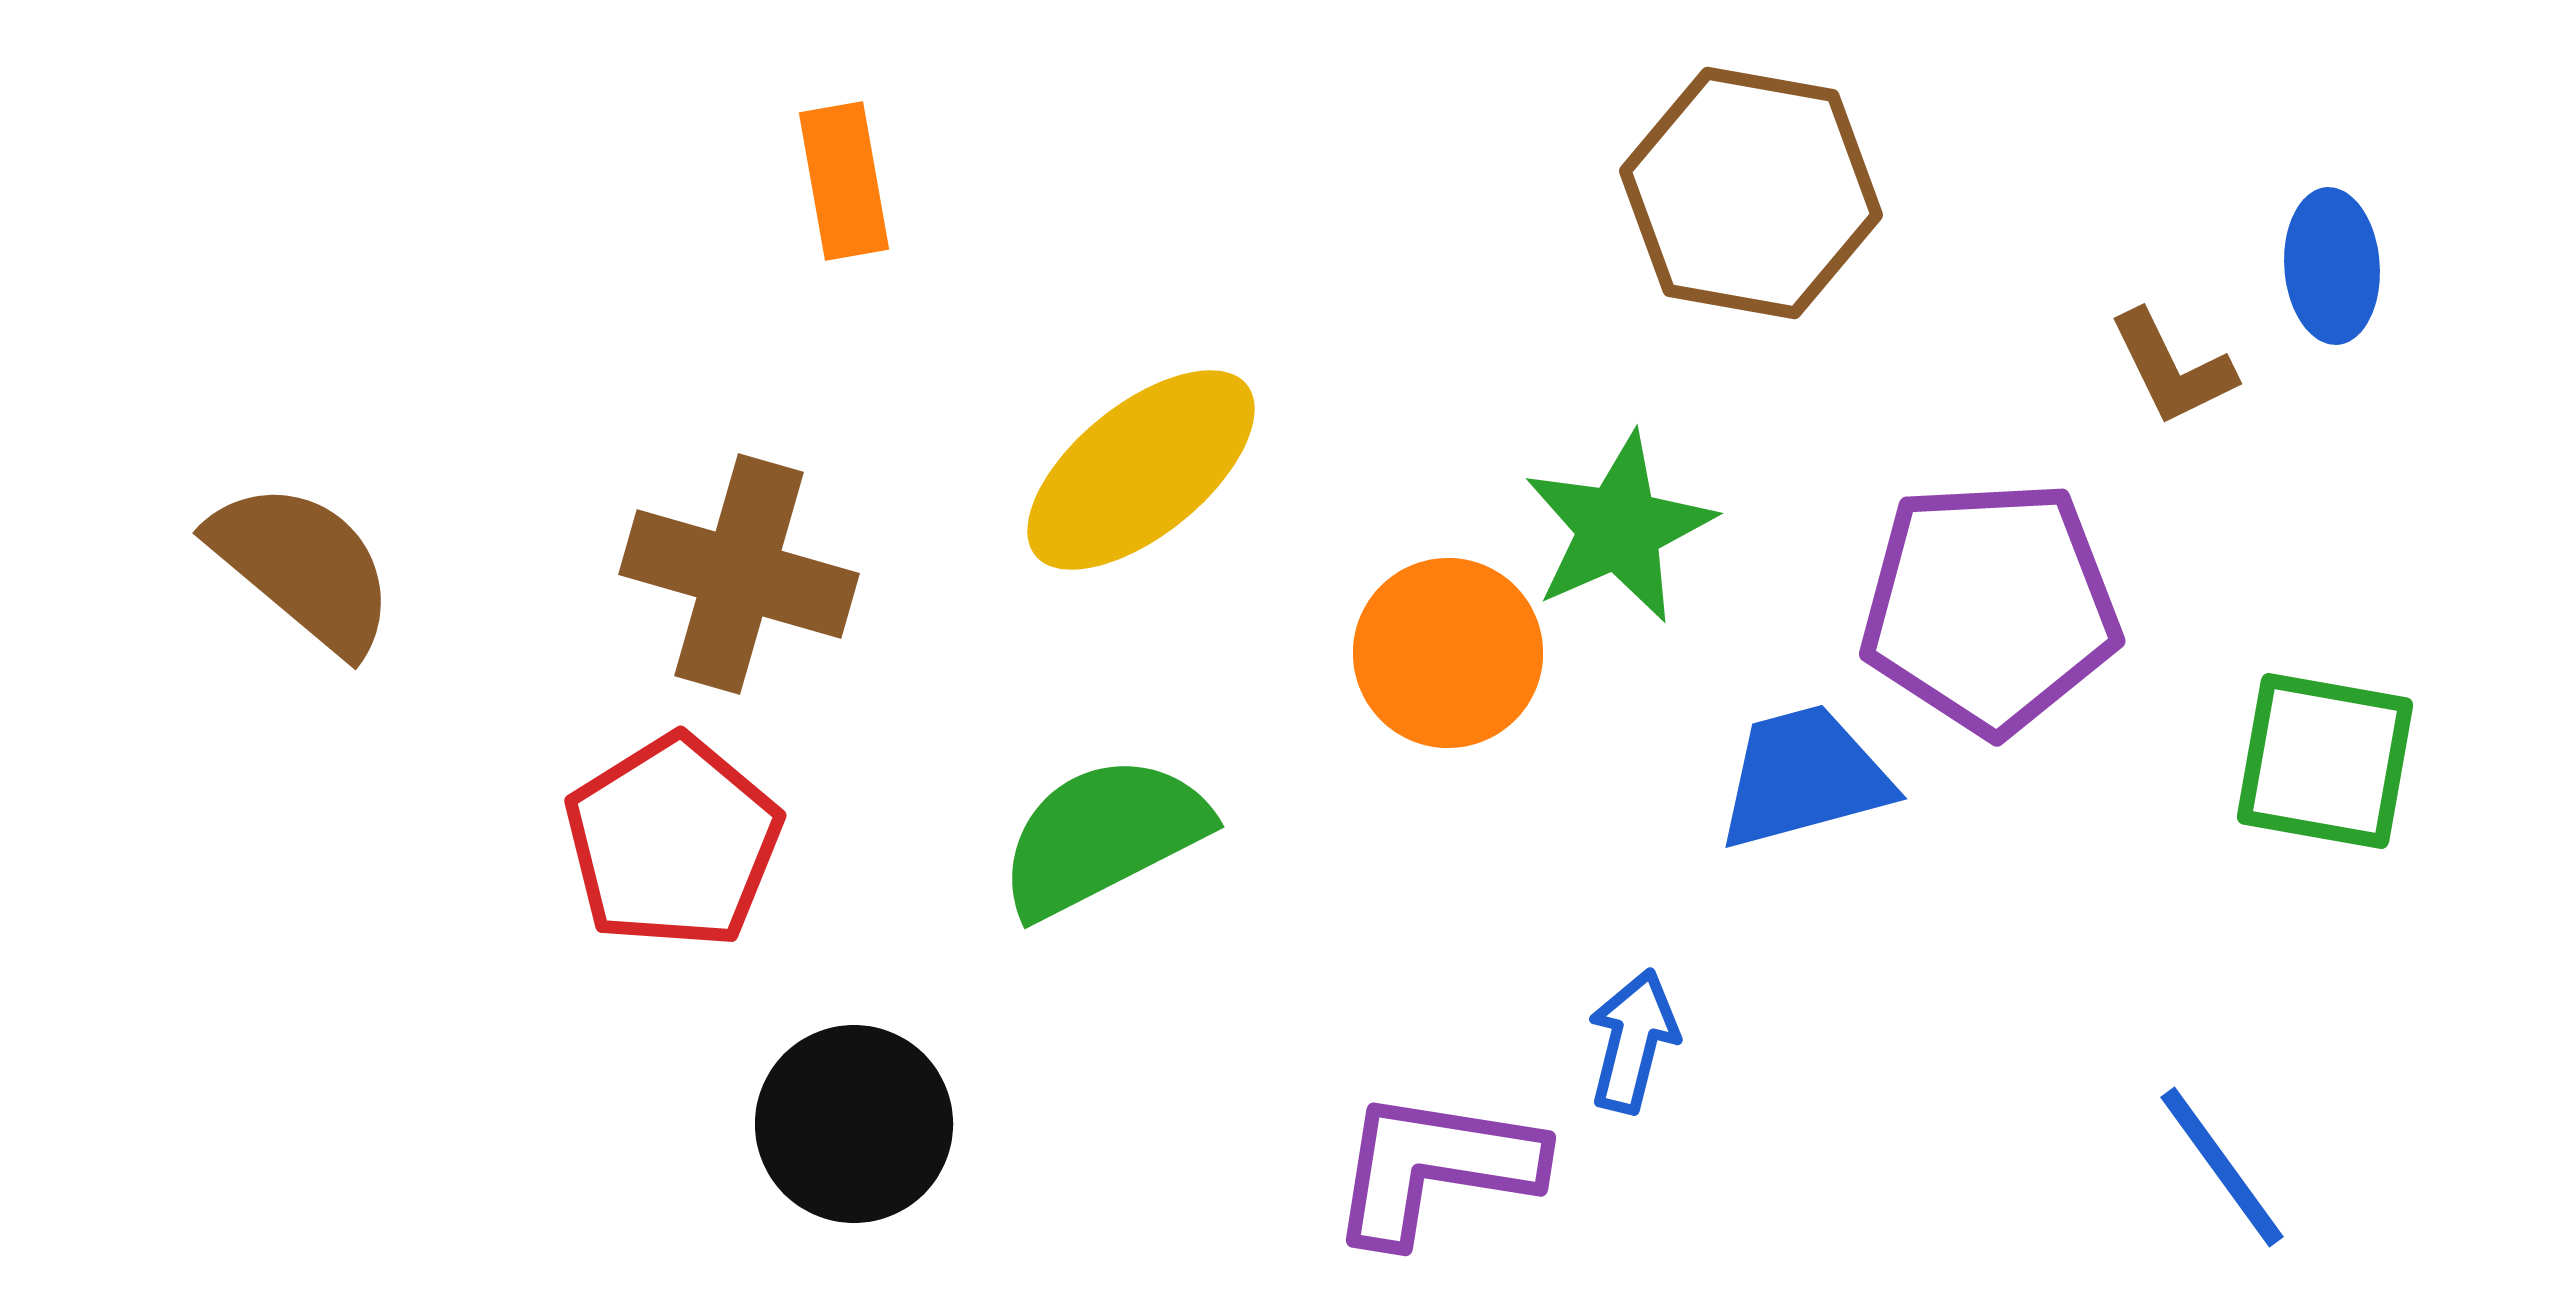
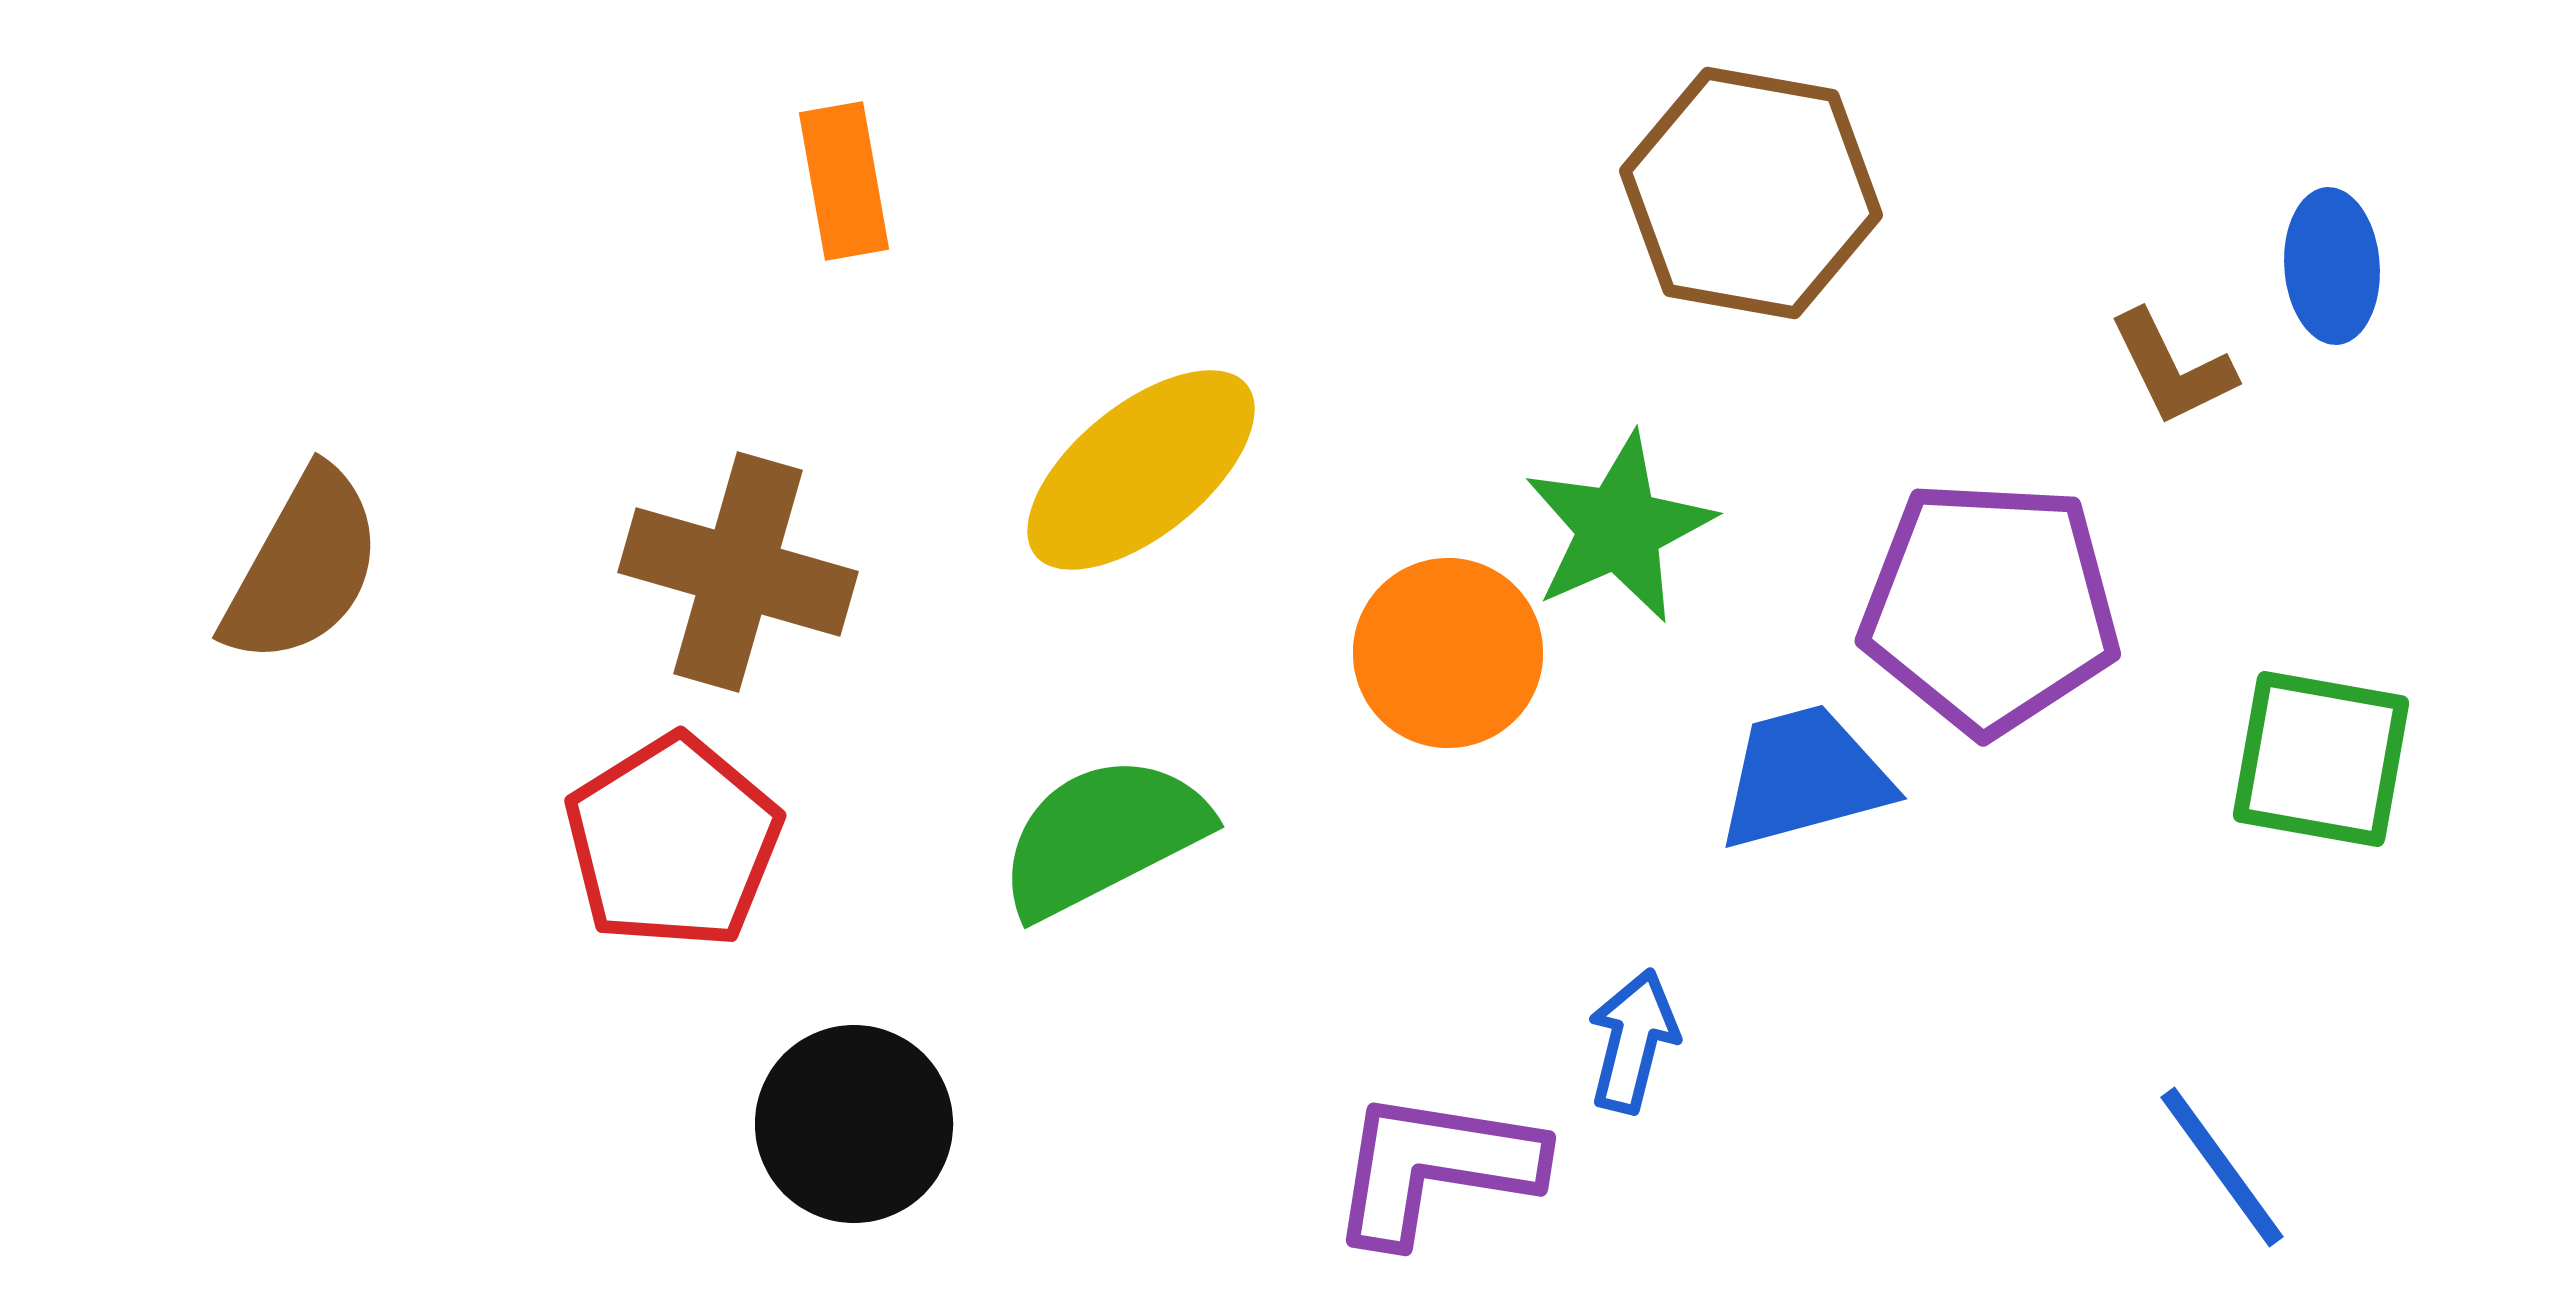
brown semicircle: rotated 79 degrees clockwise
brown cross: moved 1 px left, 2 px up
purple pentagon: rotated 6 degrees clockwise
green square: moved 4 px left, 2 px up
